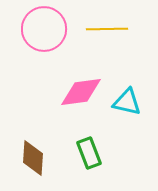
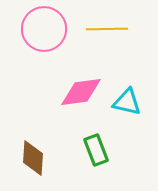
green rectangle: moved 7 px right, 3 px up
